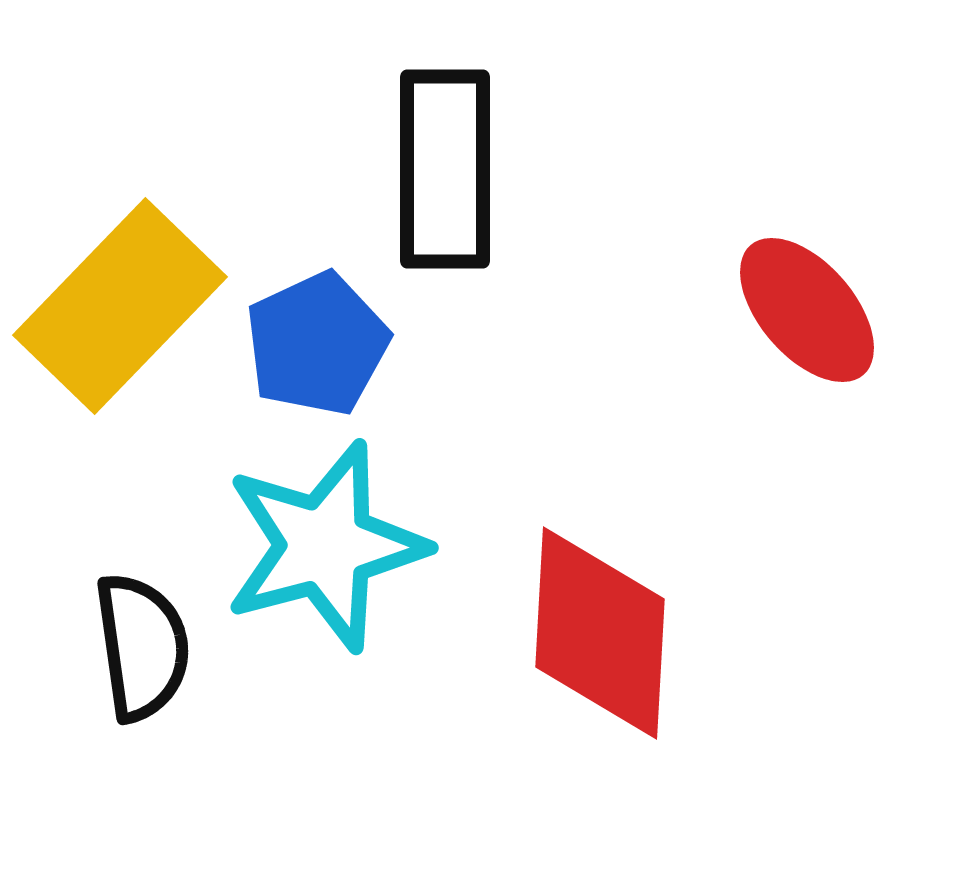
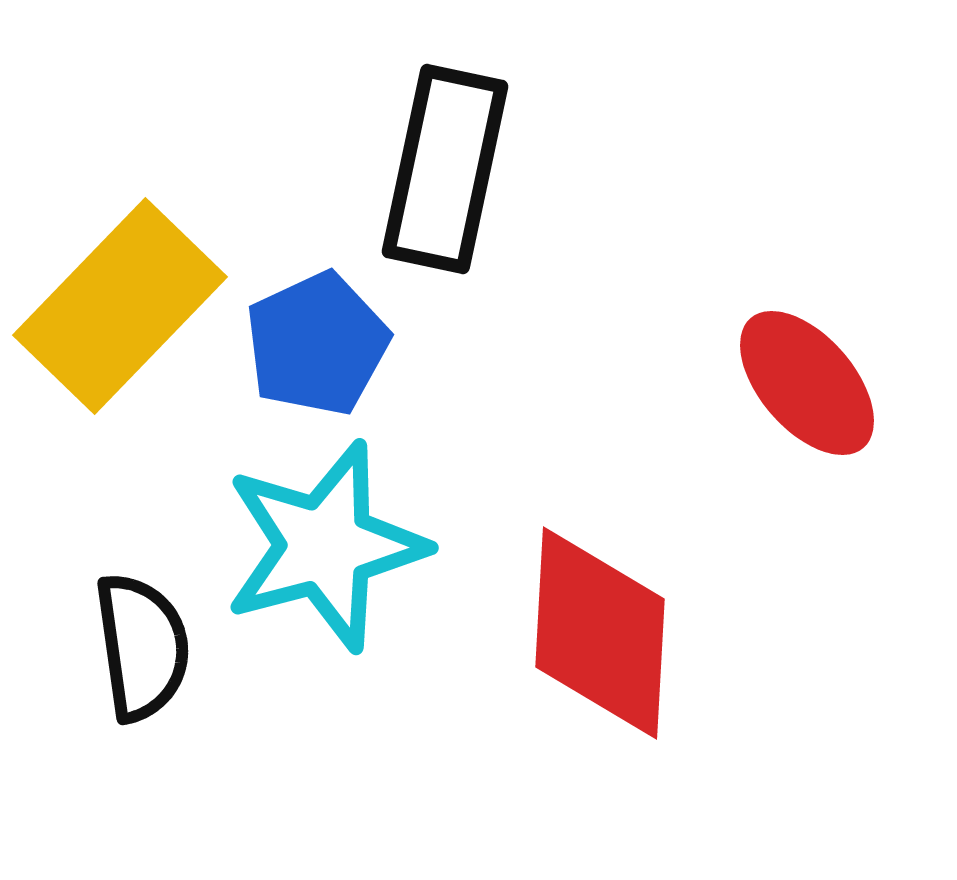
black rectangle: rotated 12 degrees clockwise
red ellipse: moved 73 px down
